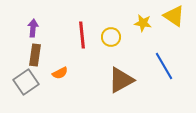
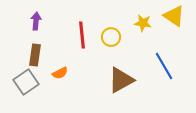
purple arrow: moved 3 px right, 7 px up
